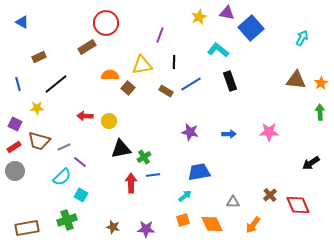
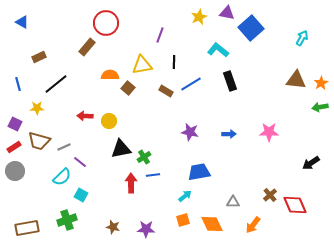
brown rectangle at (87, 47): rotated 18 degrees counterclockwise
green arrow at (320, 112): moved 5 px up; rotated 98 degrees counterclockwise
red diamond at (298, 205): moved 3 px left
